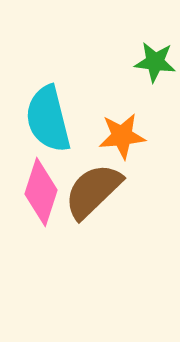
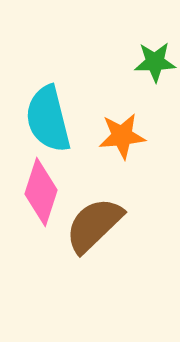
green star: rotated 9 degrees counterclockwise
brown semicircle: moved 1 px right, 34 px down
